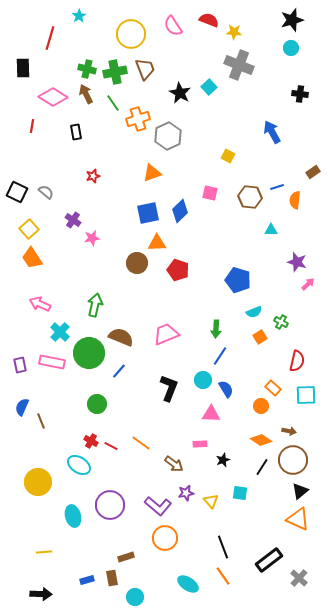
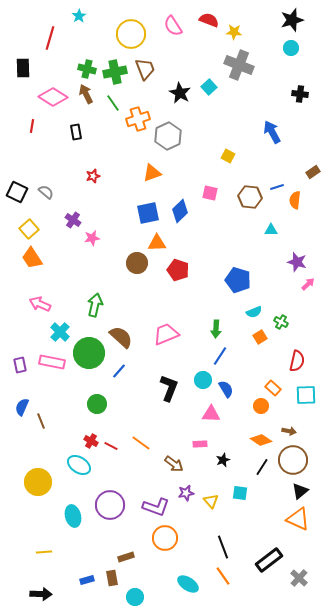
brown semicircle at (121, 337): rotated 20 degrees clockwise
purple L-shape at (158, 506): moved 2 px left, 1 px down; rotated 20 degrees counterclockwise
